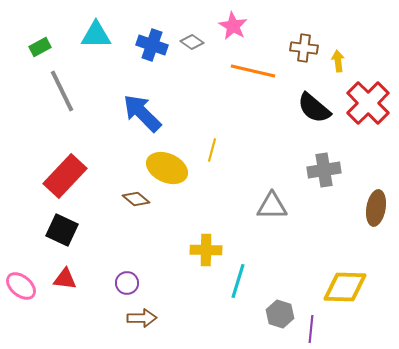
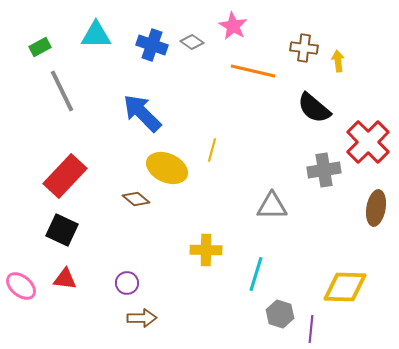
red cross: moved 39 px down
cyan line: moved 18 px right, 7 px up
